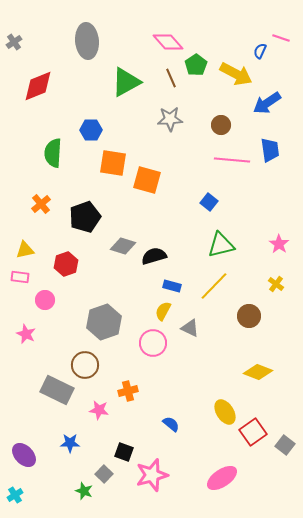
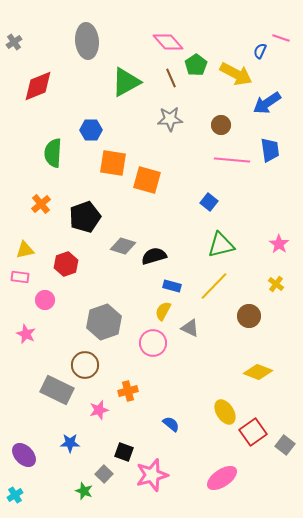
pink star at (99, 410): rotated 24 degrees counterclockwise
